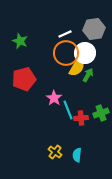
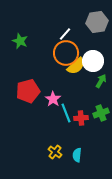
gray hexagon: moved 3 px right, 7 px up
white line: rotated 24 degrees counterclockwise
white circle: moved 8 px right, 8 px down
yellow semicircle: moved 1 px left, 1 px up; rotated 18 degrees clockwise
green arrow: moved 13 px right, 6 px down
red pentagon: moved 4 px right, 12 px down
pink star: moved 1 px left, 1 px down
cyan line: moved 2 px left, 3 px down
